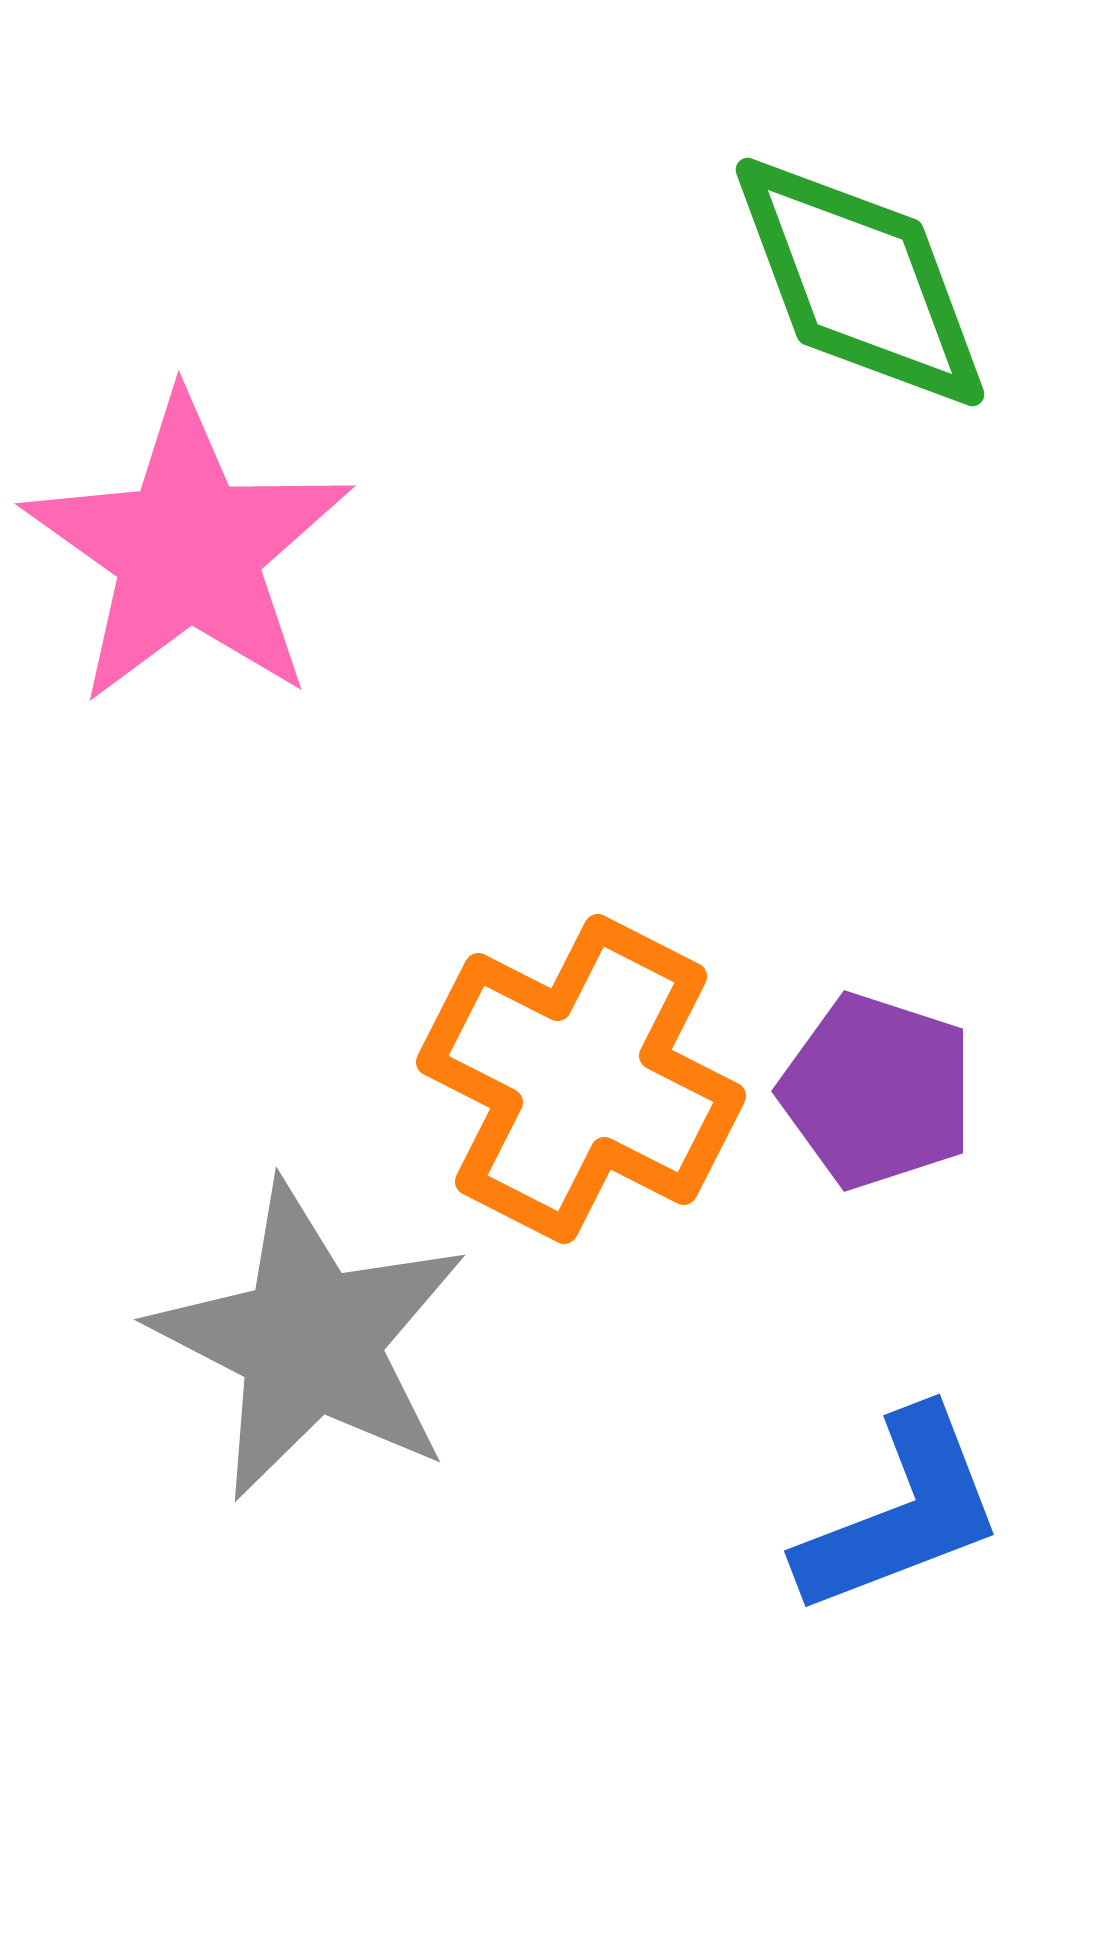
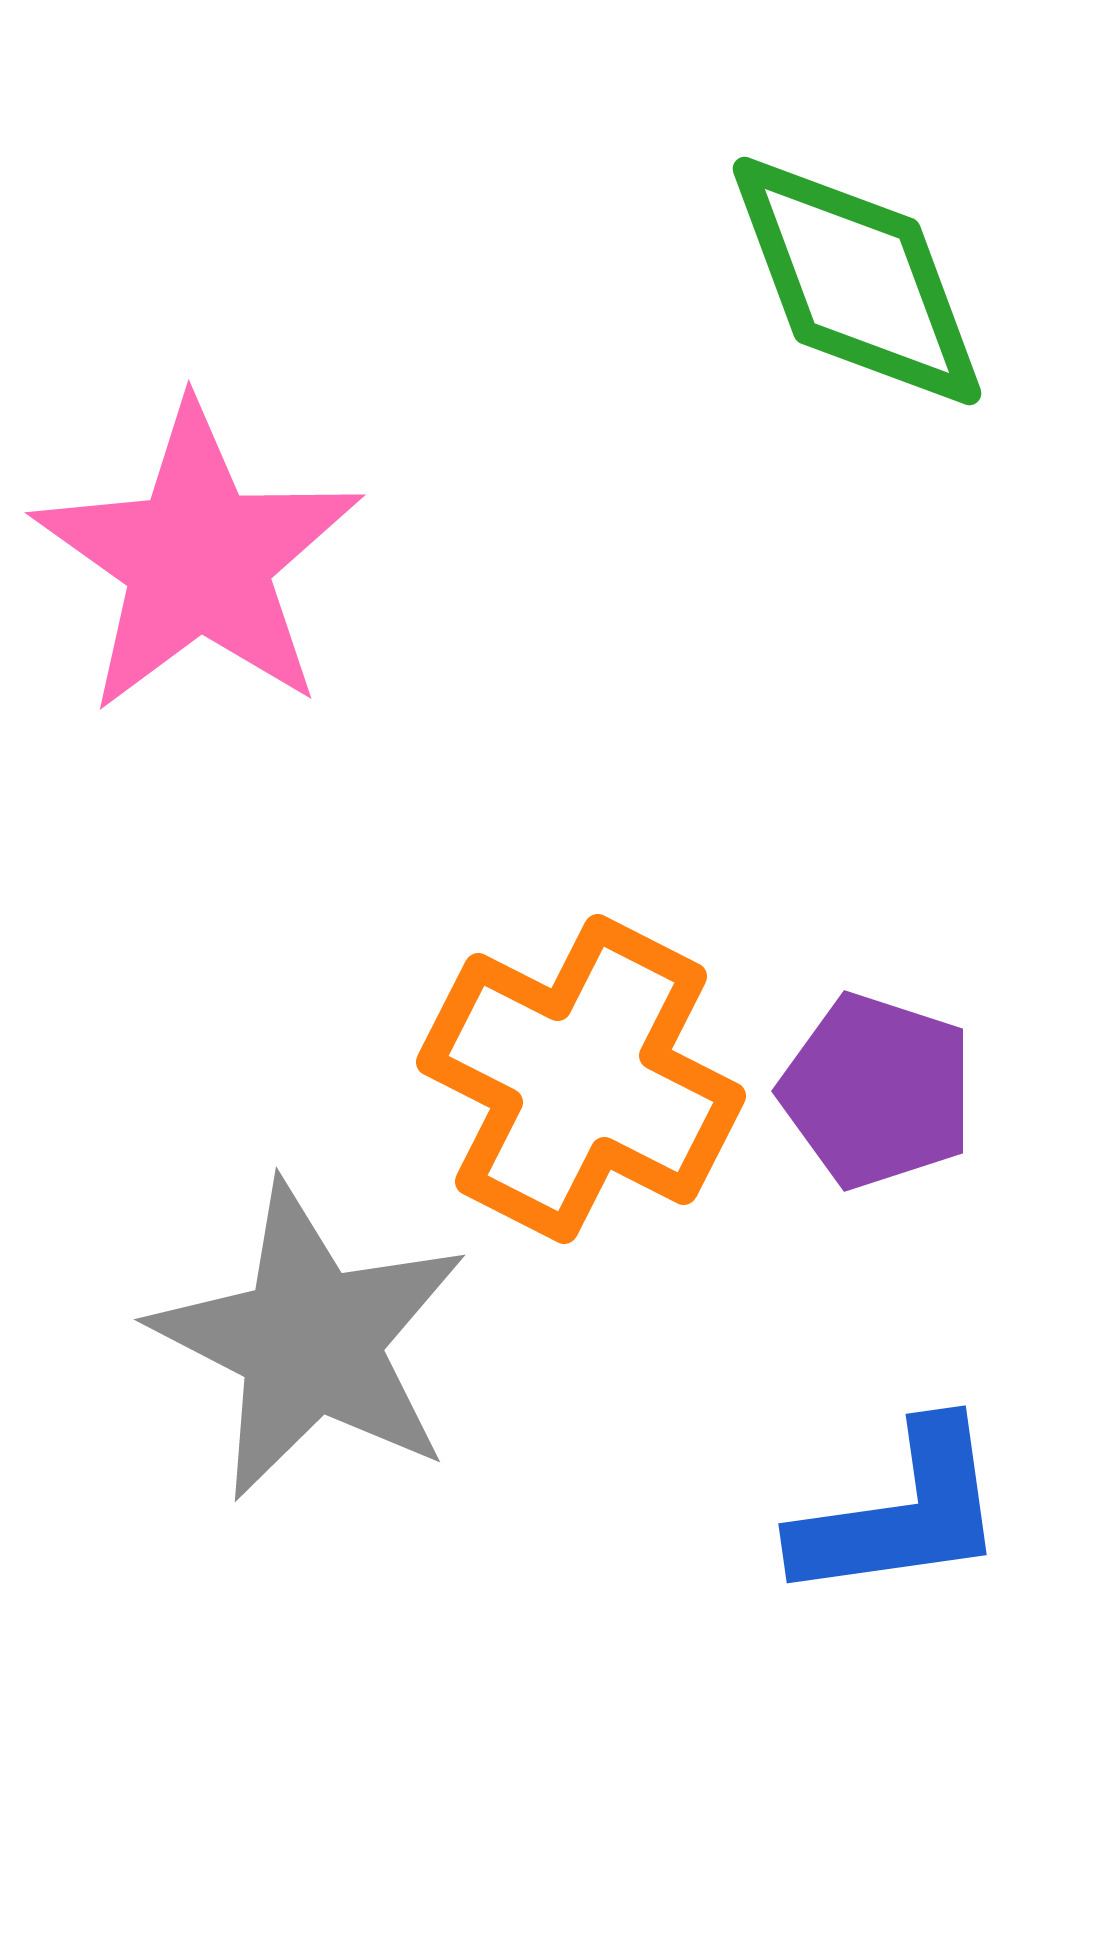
green diamond: moved 3 px left, 1 px up
pink star: moved 10 px right, 9 px down
blue L-shape: rotated 13 degrees clockwise
